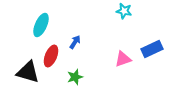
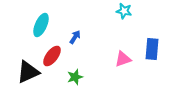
blue arrow: moved 5 px up
blue rectangle: rotated 60 degrees counterclockwise
red ellipse: moved 1 px right; rotated 15 degrees clockwise
black triangle: rotated 40 degrees counterclockwise
